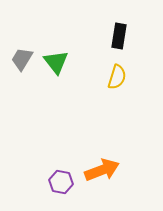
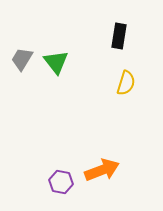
yellow semicircle: moved 9 px right, 6 px down
